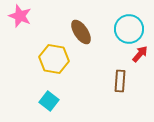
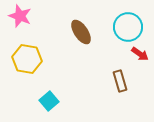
cyan circle: moved 1 px left, 2 px up
red arrow: rotated 84 degrees clockwise
yellow hexagon: moved 27 px left
brown rectangle: rotated 20 degrees counterclockwise
cyan square: rotated 12 degrees clockwise
